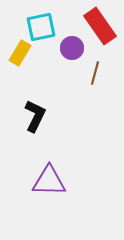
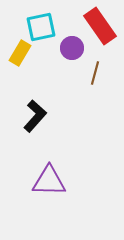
black L-shape: rotated 16 degrees clockwise
